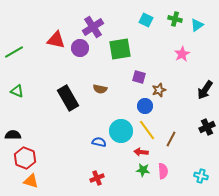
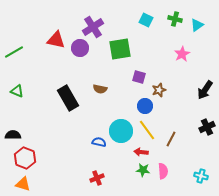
orange triangle: moved 8 px left, 3 px down
